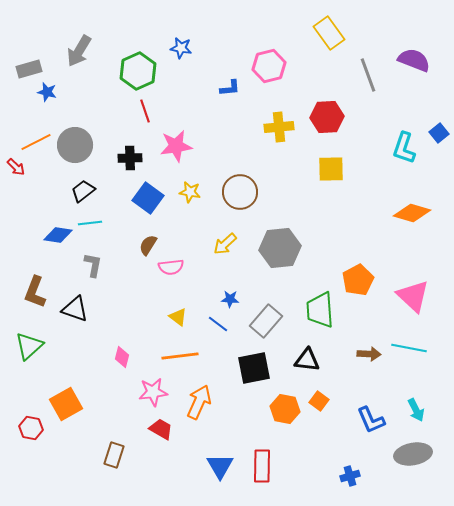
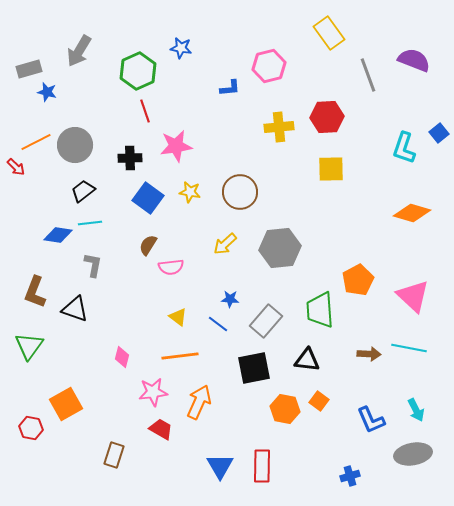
green triangle at (29, 346): rotated 12 degrees counterclockwise
